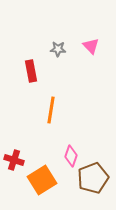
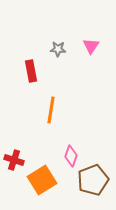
pink triangle: rotated 18 degrees clockwise
brown pentagon: moved 2 px down
